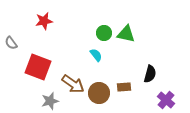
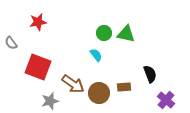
red star: moved 6 px left, 1 px down
black semicircle: rotated 36 degrees counterclockwise
